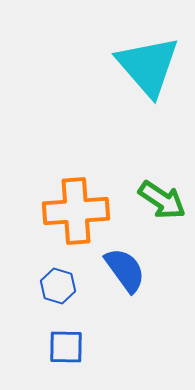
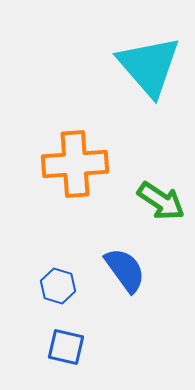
cyan triangle: moved 1 px right
green arrow: moved 1 px left, 1 px down
orange cross: moved 1 px left, 47 px up
blue square: rotated 12 degrees clockwise
